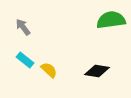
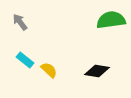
gray arrow: moved 3 px left, 5 px up
